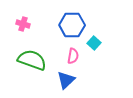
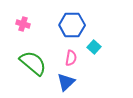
cyan square: moved 4 px down
pink semicircle: moved 2 px left, 2 px down
green semicircle: moved 1 px right, 3 px down; rotated 20 degrees clockwise
blue triangle: moved 2 px down
